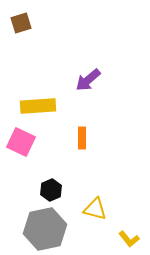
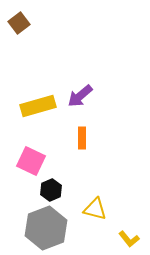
brown square: moved 2 px left; rotated 20 degrees counterclockwise
purple arrow: moved 8 px left, 16 px down
yellow rectangle: rotated 12 degrees counterclockwise
pink square: moved 10 px right, 19 px down
gray hexagon: moved 1 px right, 1 px up; rotated 9 degrees counterclockwise
